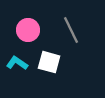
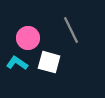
pink circle: moved 8 px down
